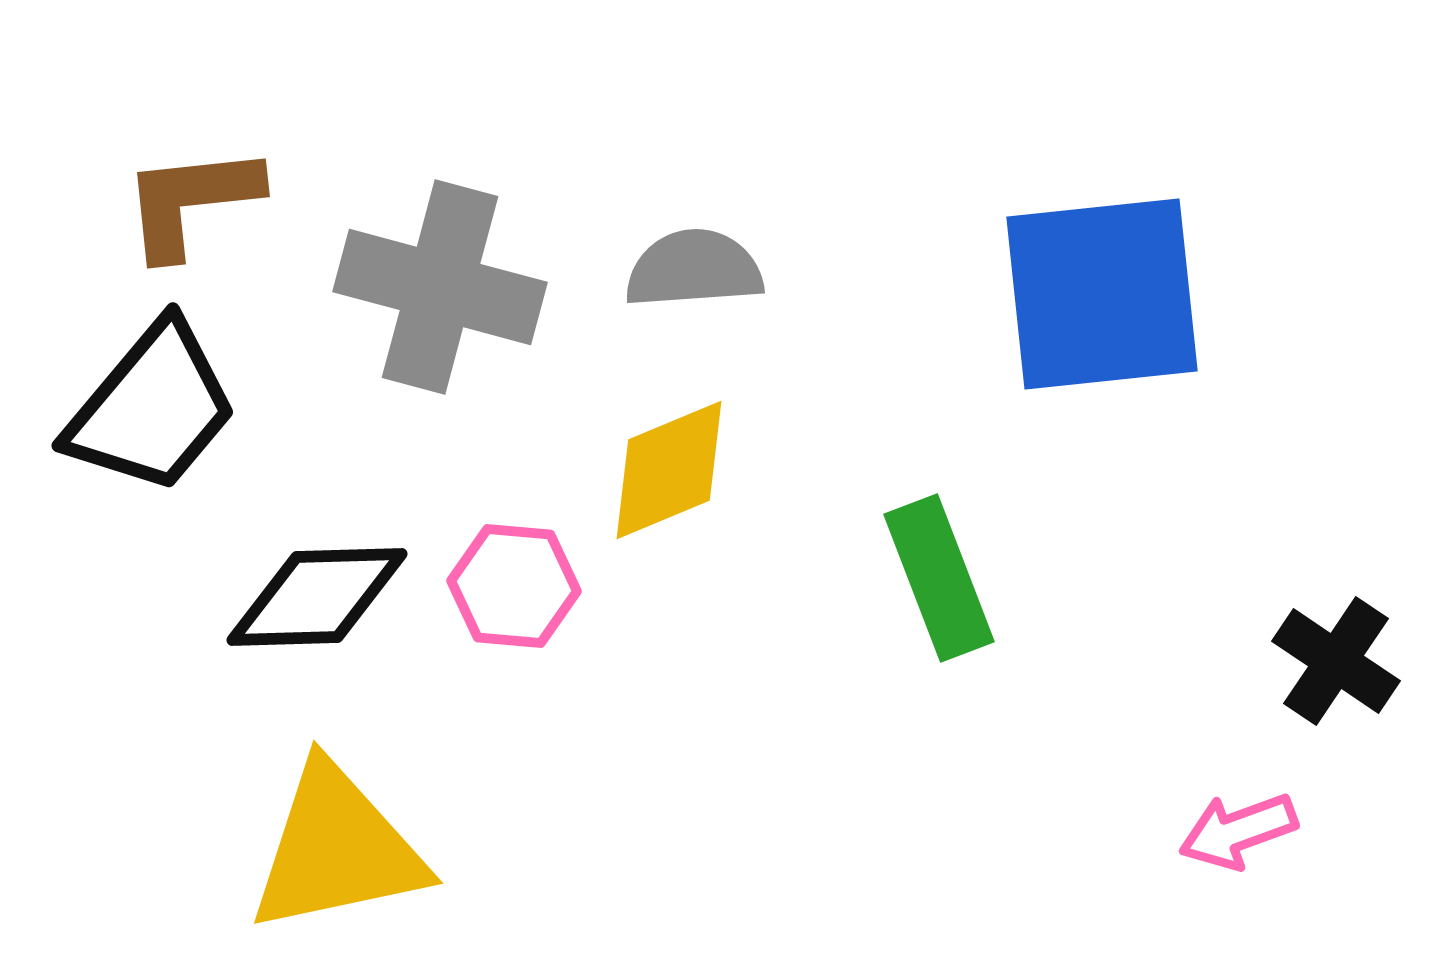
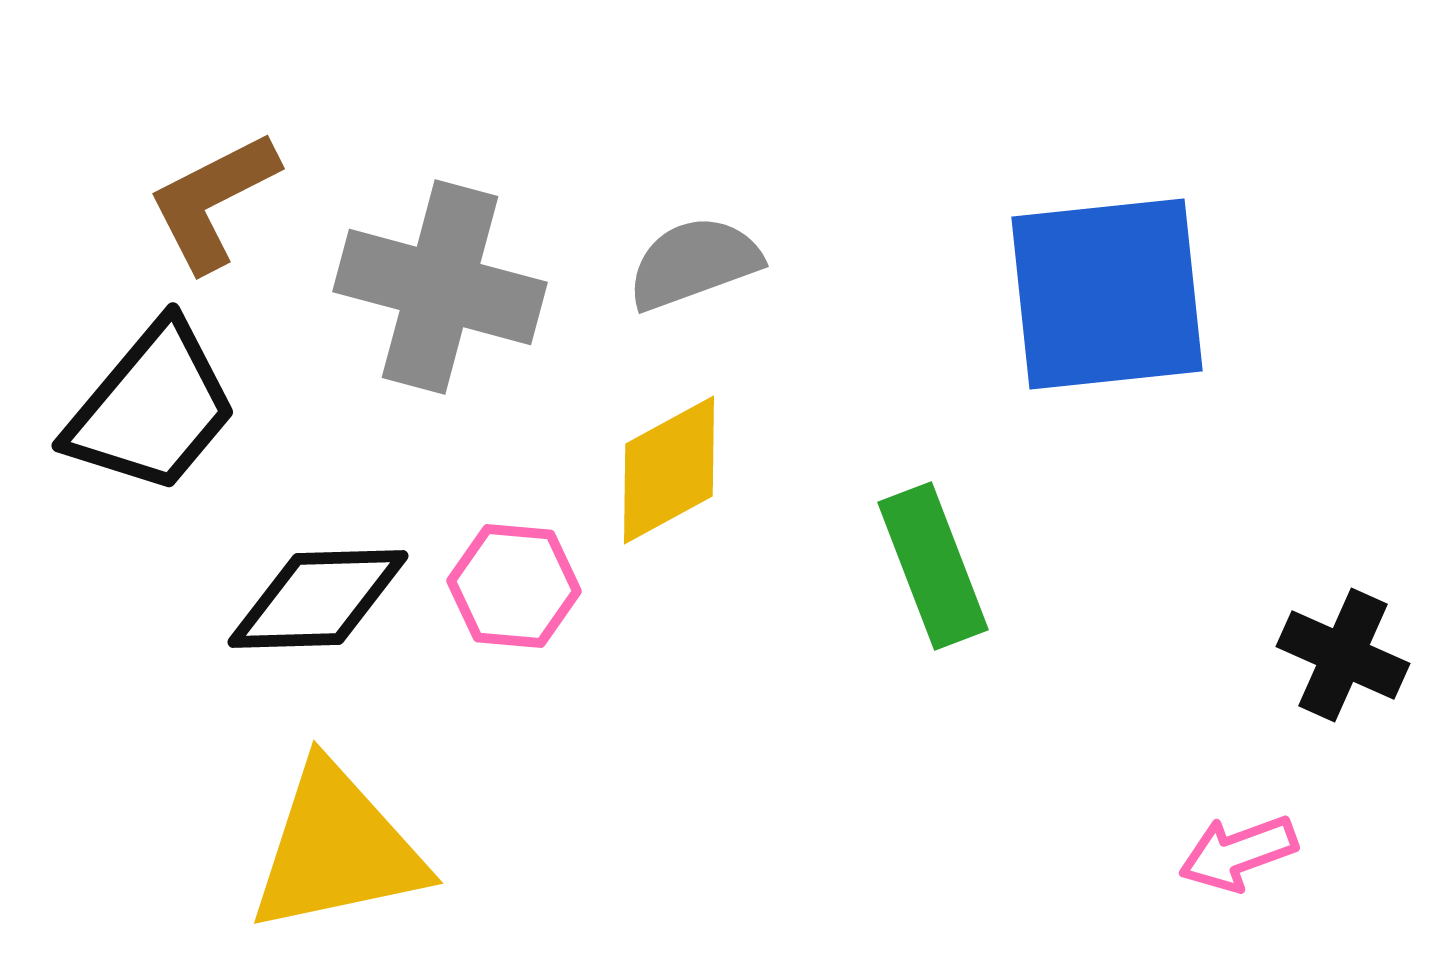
brown L-shape: moved 22 px right; rotated 21 degrees counterclockwise
gray semicircle: moved 6 px up; rotated 16 degrees counterclockwise
blue square: moved 5 px right
yellow diamond: rotated 6 degrees counterclockwise
green rectangle: moved 6 px left, 12 px up
black diamond: moved 1 px right, 2 px down
black cross: moved 7 px right, 6 px up; rotated 10 degrees counterclockwise
pink arrow: moved 22 px down
